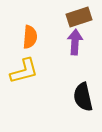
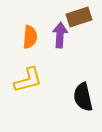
purple arrow: moved 15 px left, 7 px up
yellow L-shape: moved 4 px right, 9 px down
